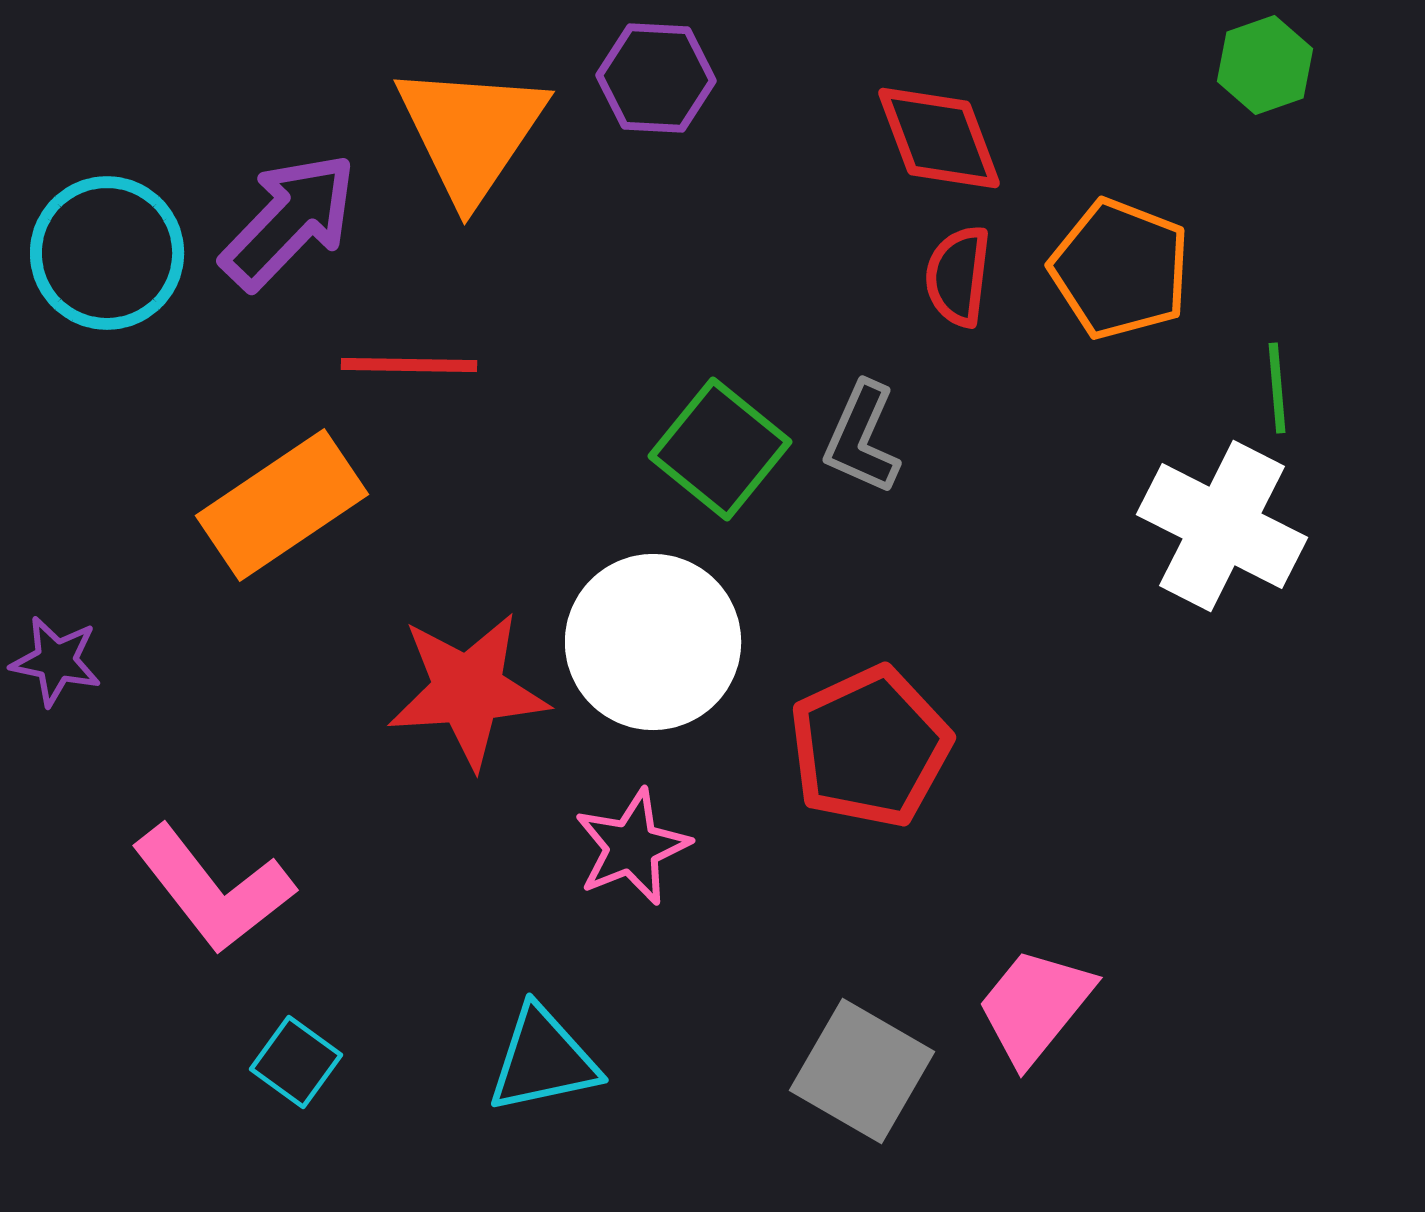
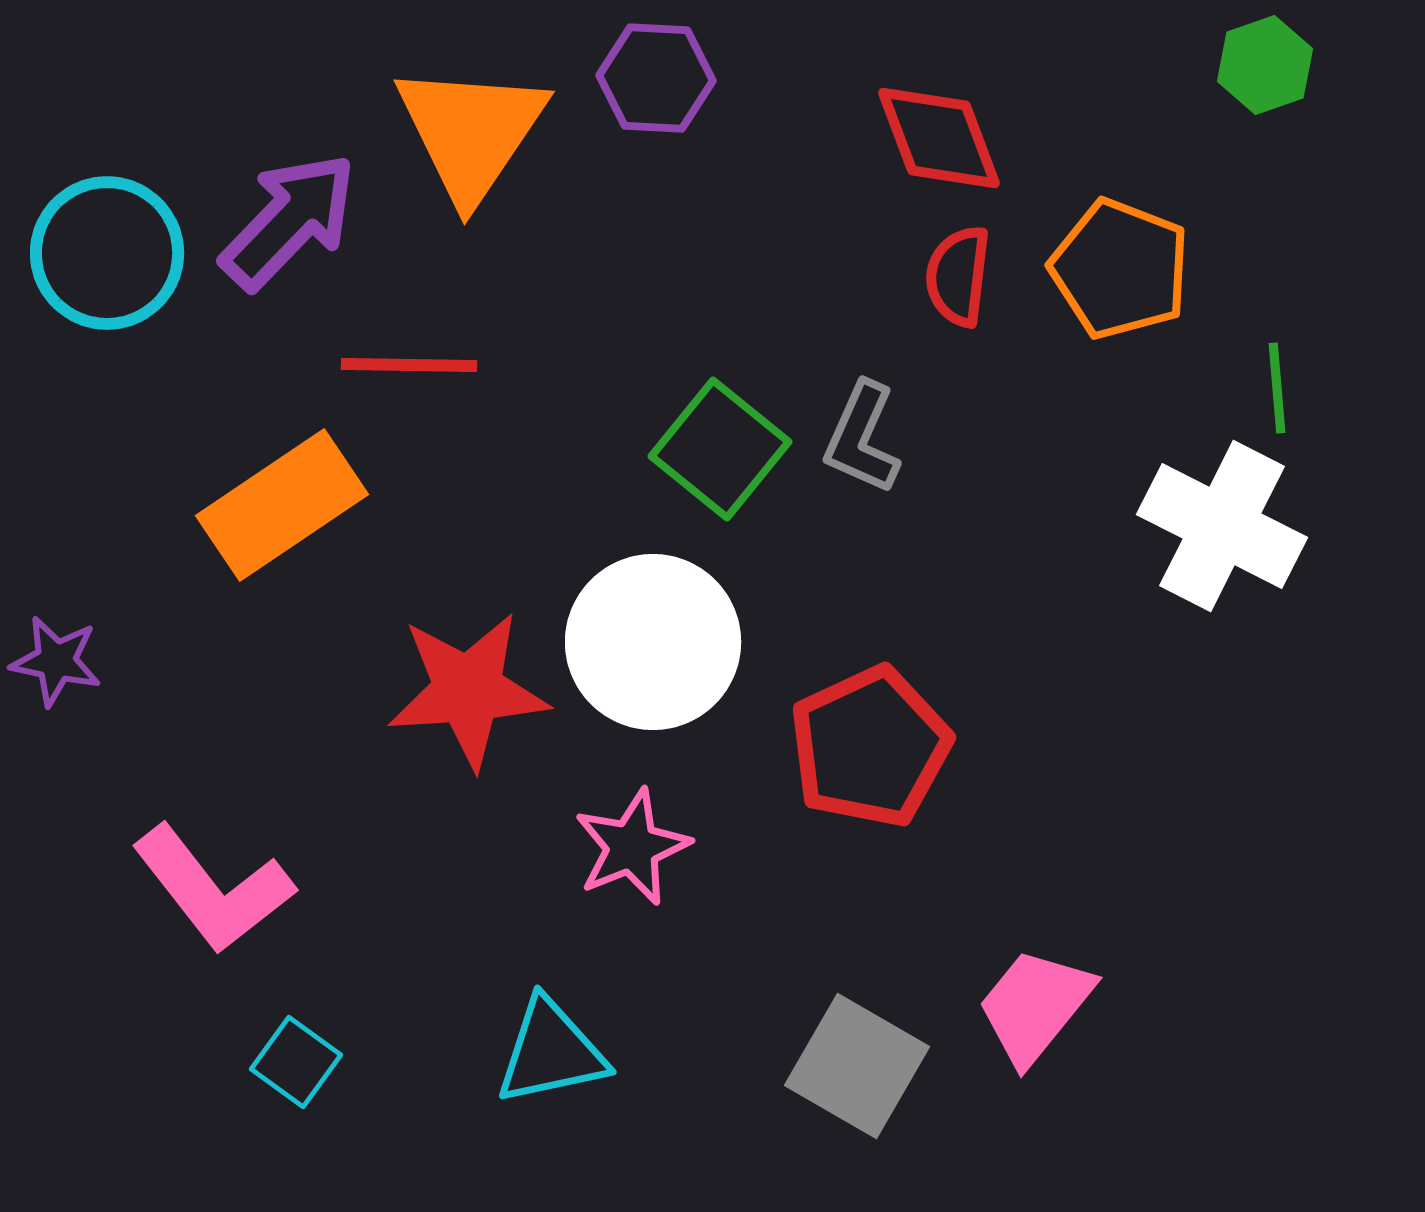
cyan triangle: moved 8 px right, 8 px up
gray square: moved 5 px left, 5 px up
